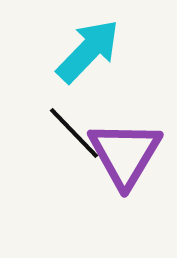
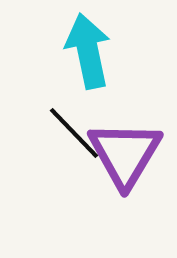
cyan arrow: rotated 56 degrees counterclockwise
